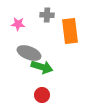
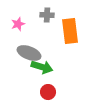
pink star: rotated 24 degrees counterclockwise
red circle: moved 6 px right, 3 px up
